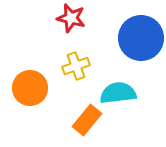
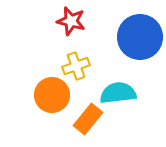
red star: moved 3 px down
blue circle: moved 1 px left, 1 px up
orange circle: moved 22 px right, 7 px down
orange rectangle: moved 1 px right, 1 px up
